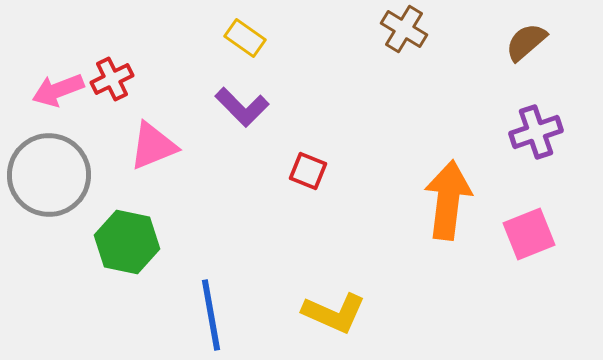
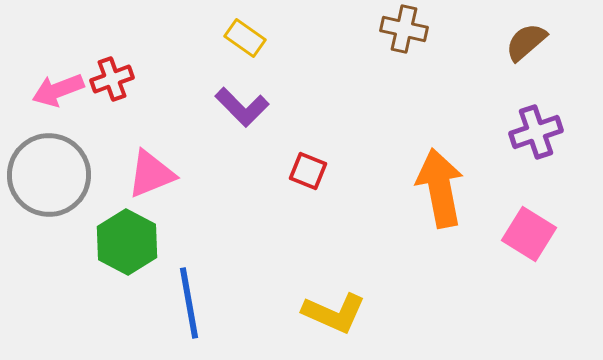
brown cross: rotated 18 degrees counterclockwise
red cross: rotated 6 degrees clockwise
pink triangle: moved 2 px left, 28 px down
orange arrow: moved 8 px left, 12 px up; rotated 18 degrees counterclockwise
pink square: rotated 36 degrees counterclockwise
green hexagon: rotated 16 degrees clockwise
blue line: moved 22 px left, 12 px up
